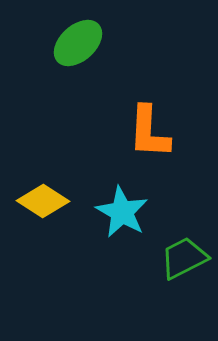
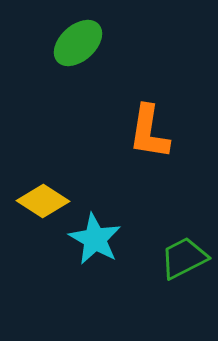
orange L-shape: rotated 6 degrees clockwise
cyan star: moved 27 px left, 27 px down
